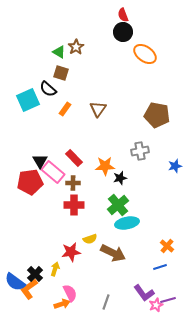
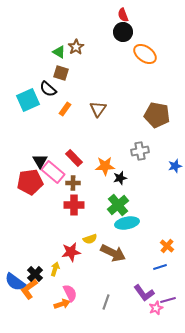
pink star: moved 3 px down
